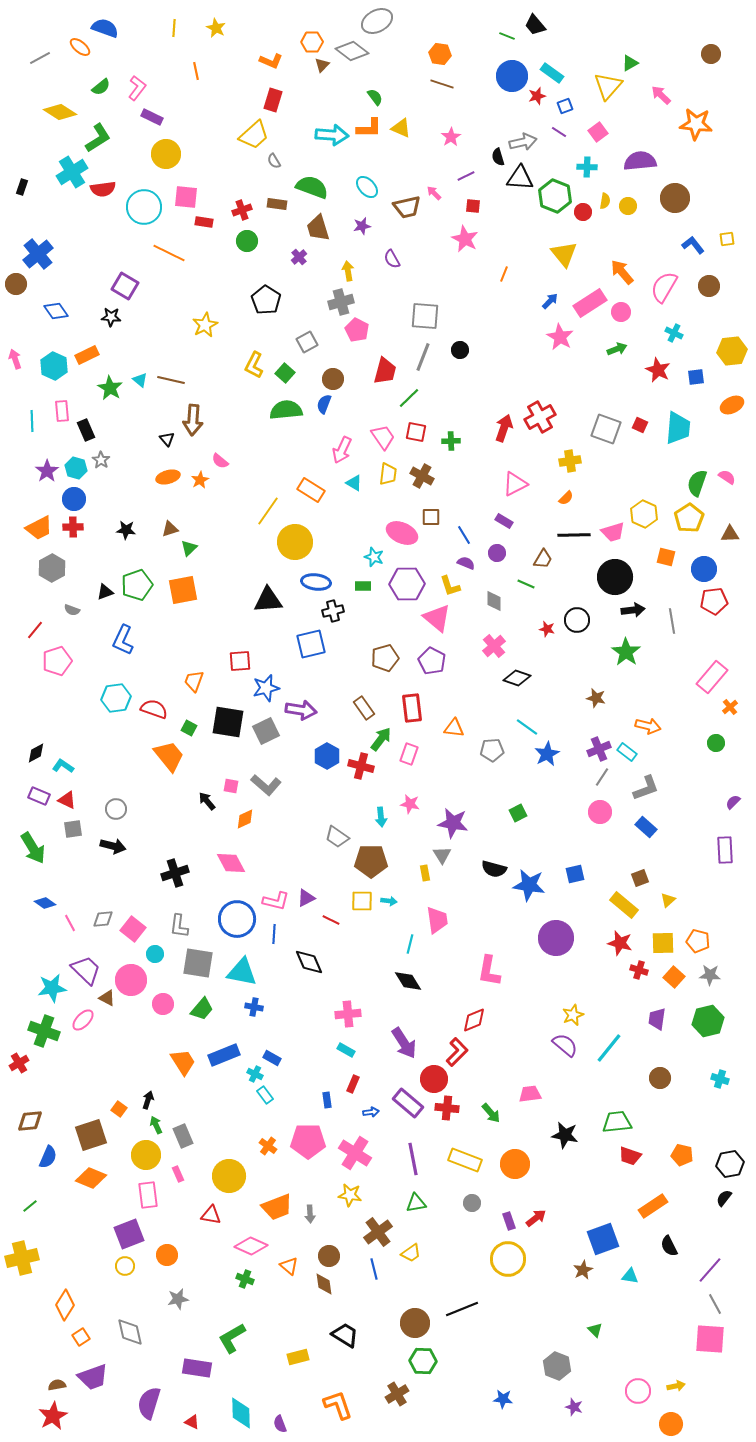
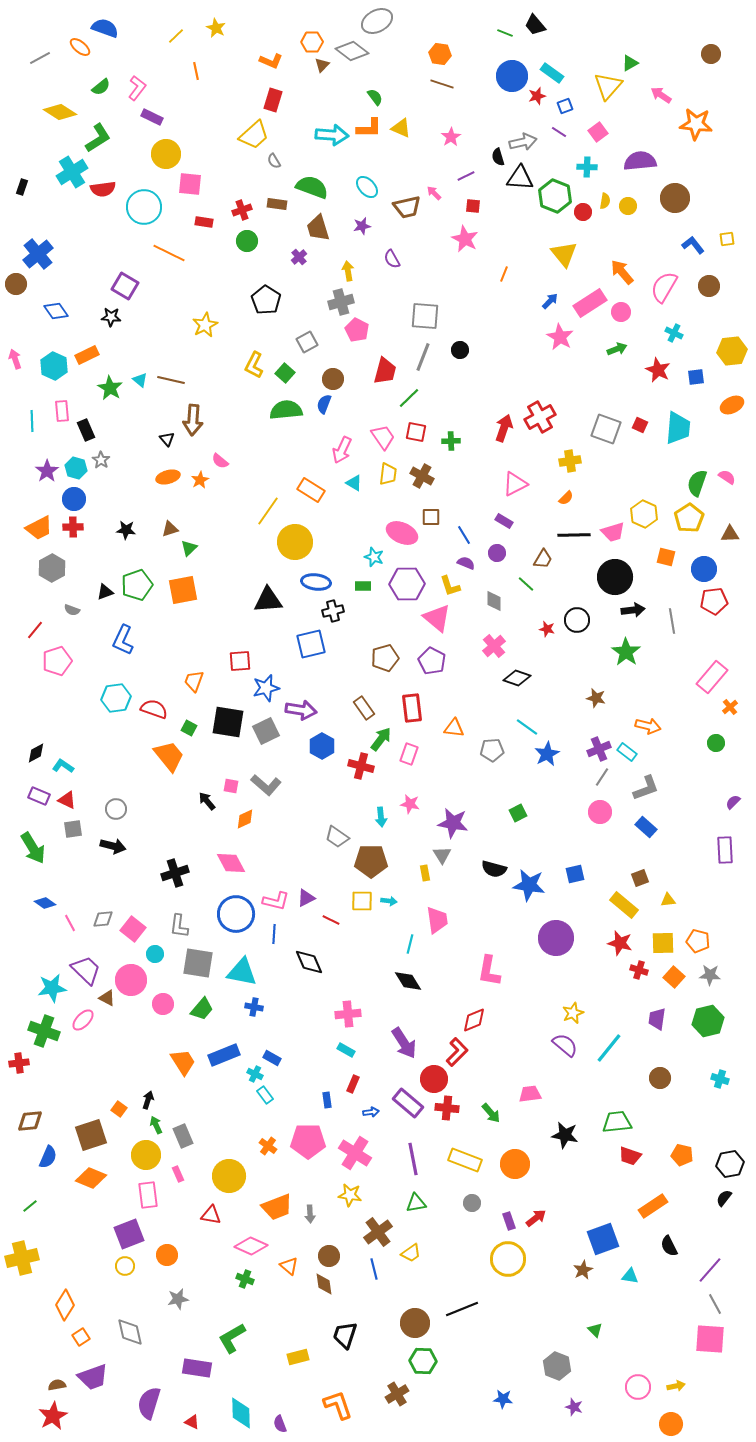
yellow line at (174, 28): moved 2 px right, 8 px down; rotated 42 degrees clockwise
green line at (507, 36): moved 2 px left, 3 px up
pink arrow at (661, 95): rotated 10 degrees counterclockwise
pink square at (186, 197): moved 4 px right, 13 px up
green line at (526, 584): rotated 18 degrees clockwise
blue hexagon at (327, 756): moved 5 px left, 10 px up
yellow triangle at (668, 900): rotated 35 degrees clockwise
blue circle at (237, 919): moved 1 px left, 5 px up
yellow star at (573, 1015): moved 2 px up
red cross at (19, 1063): rotated 24 degrees clockwise
black trapezoid at (345, 1335): rotated 104 degrees counterclockwise
pink circle at (638, 1391): moved 4 px up
